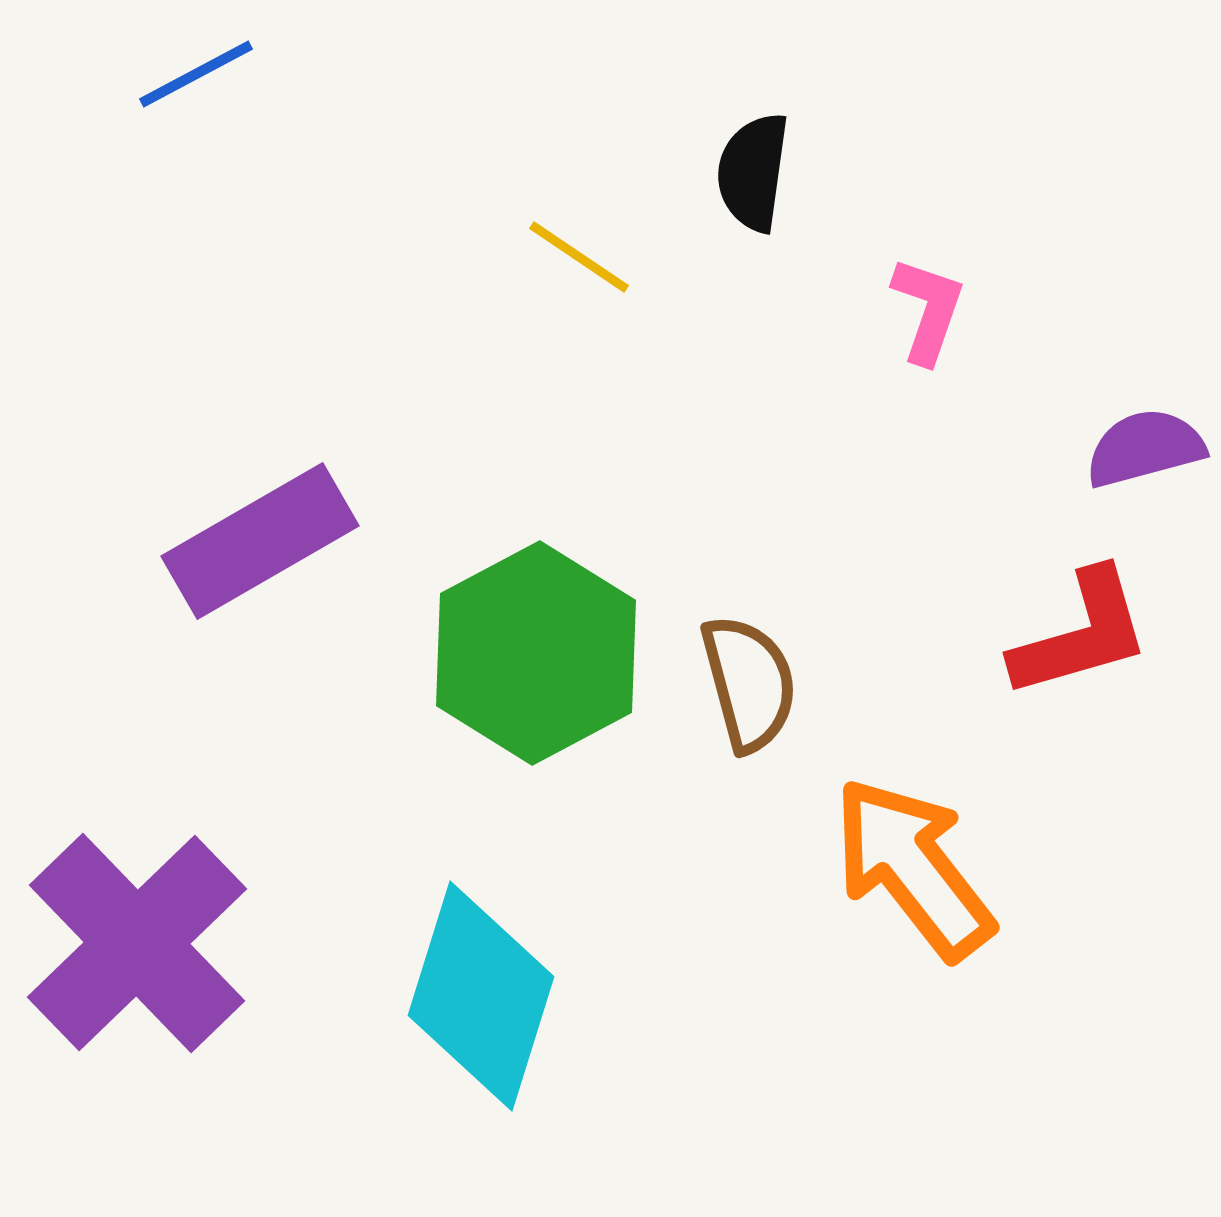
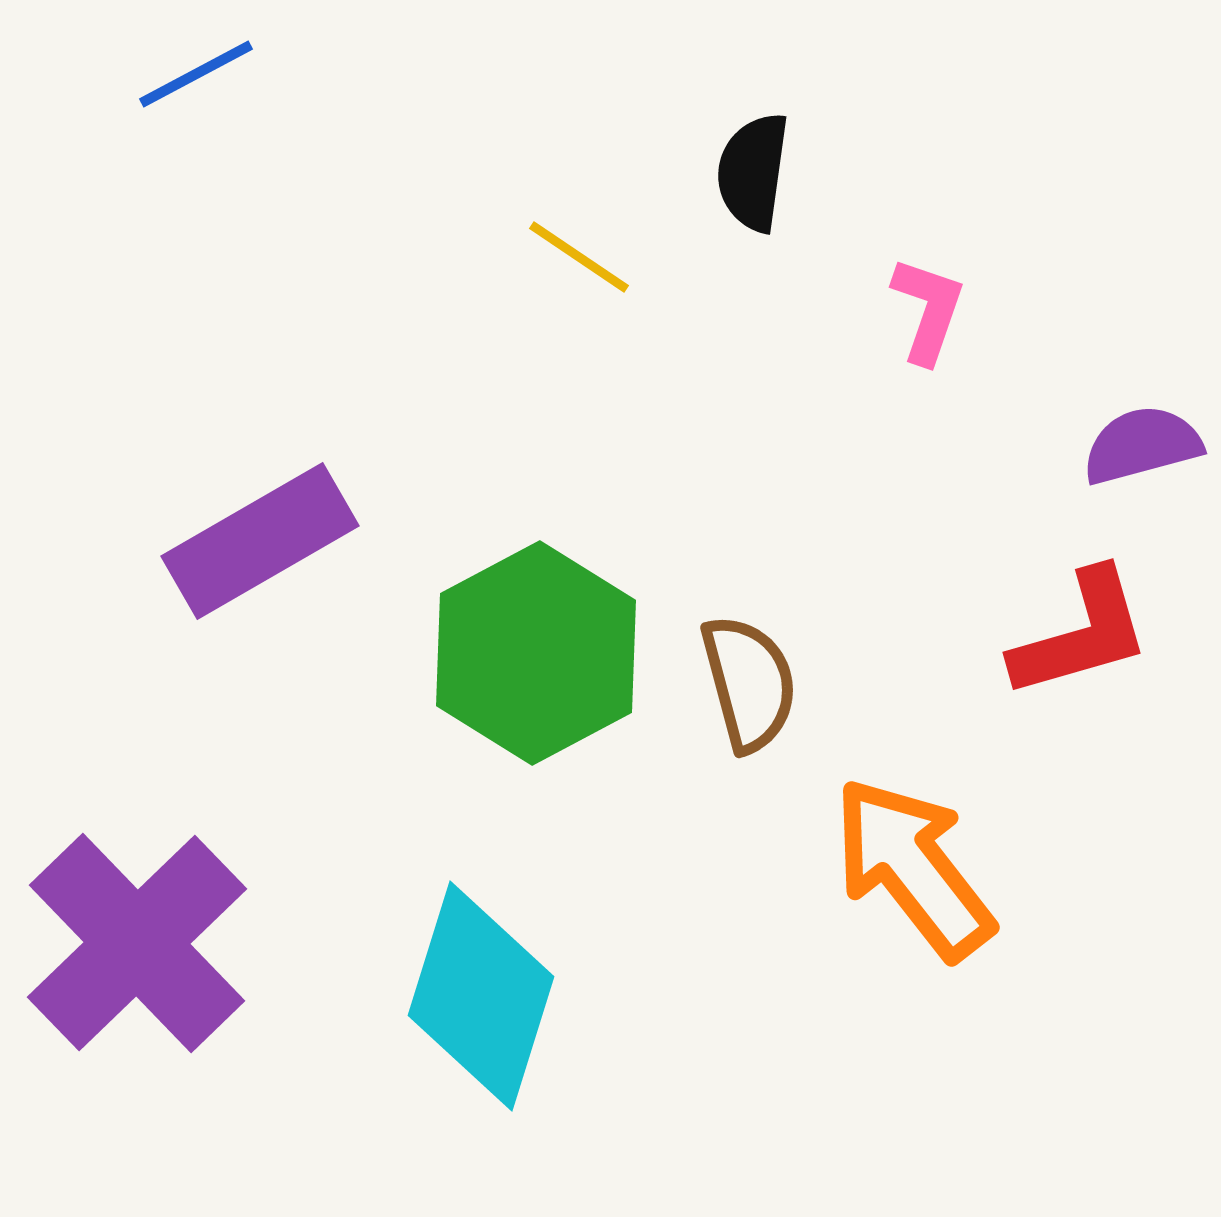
purple semicircle: moved 3 px left, 3 px up
